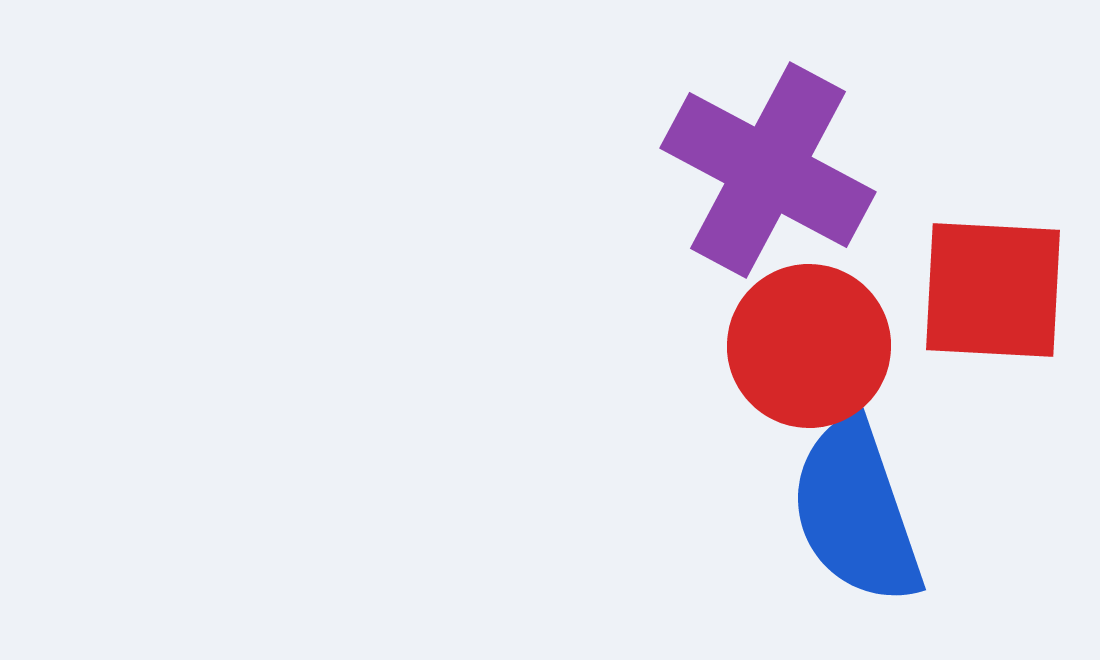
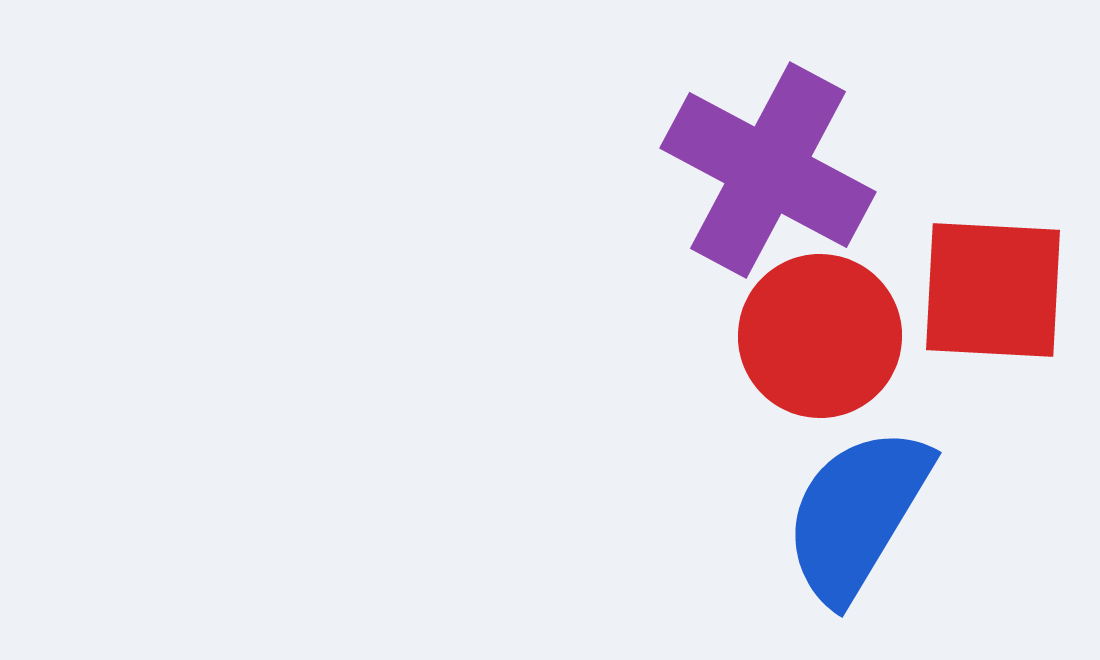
red circle: moved 11 px right, 10 px up
blue semicircle: moved 1 px right, 2 px down; rotated 50 degrees clockwise
